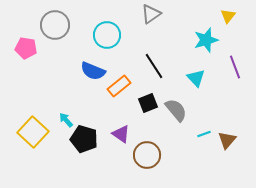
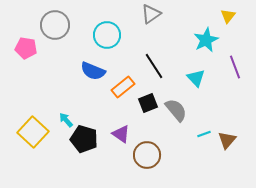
cyan star: rotated 10 degrees counterclockwise
orange rectangle: moved 4 px right, 1 px down
